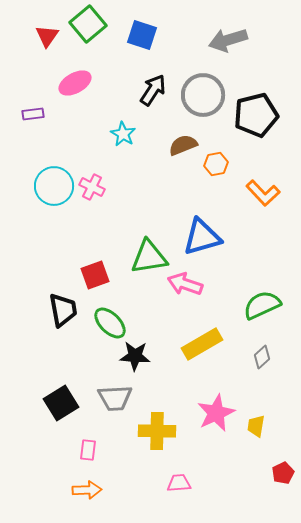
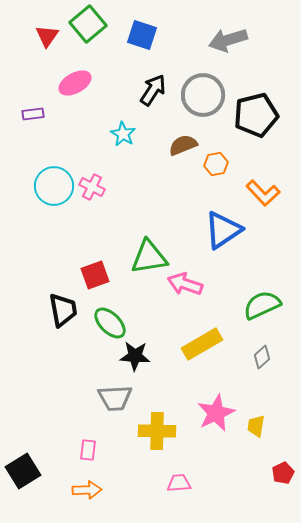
blue triangle: moved 21 px right, 7 px up; rotated 18 degrees counterclockwise
black square: moved 38 px left, 68 px down
